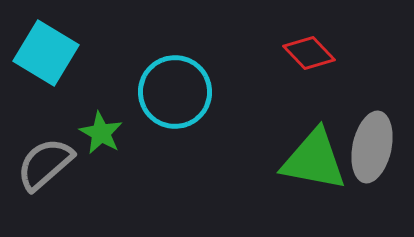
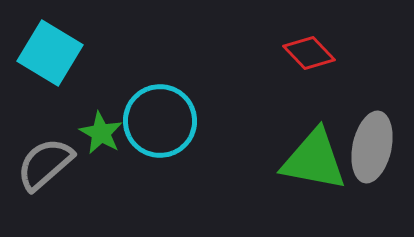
cyan square: moved 4 px right
cyan circle: moved 15 px left, 29 px down
